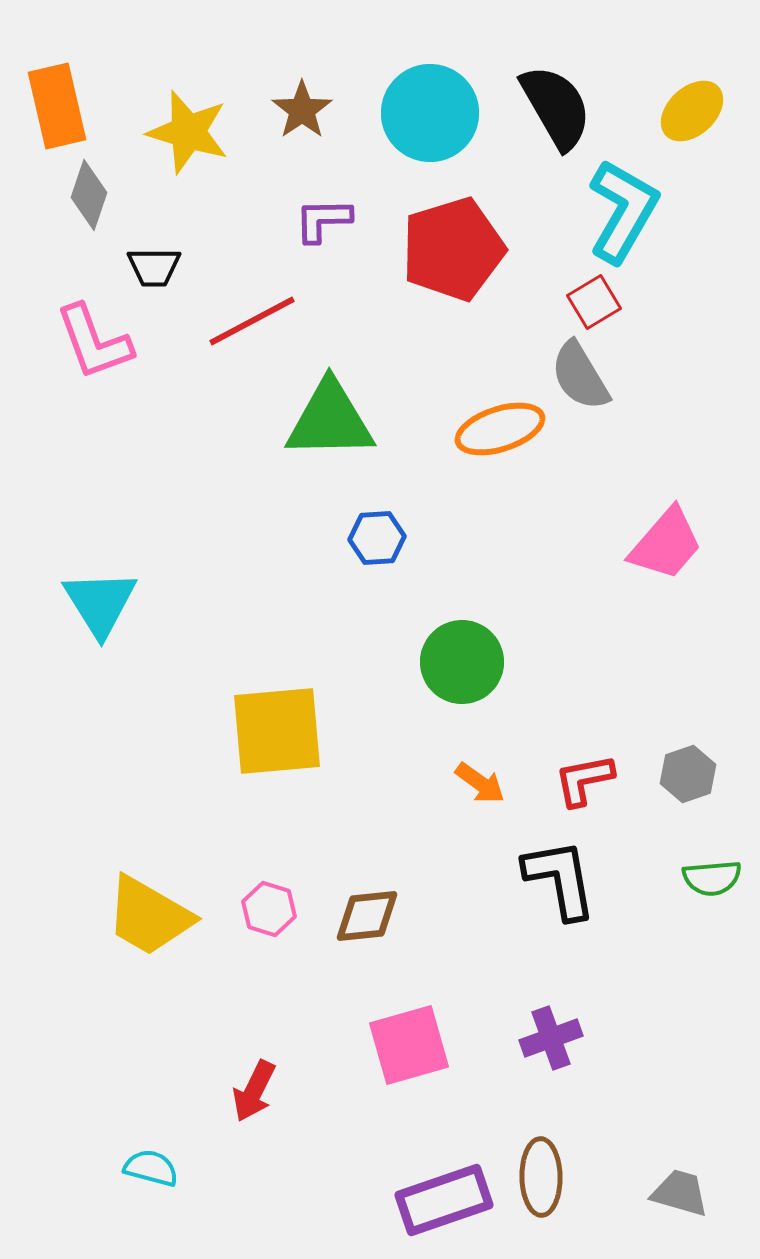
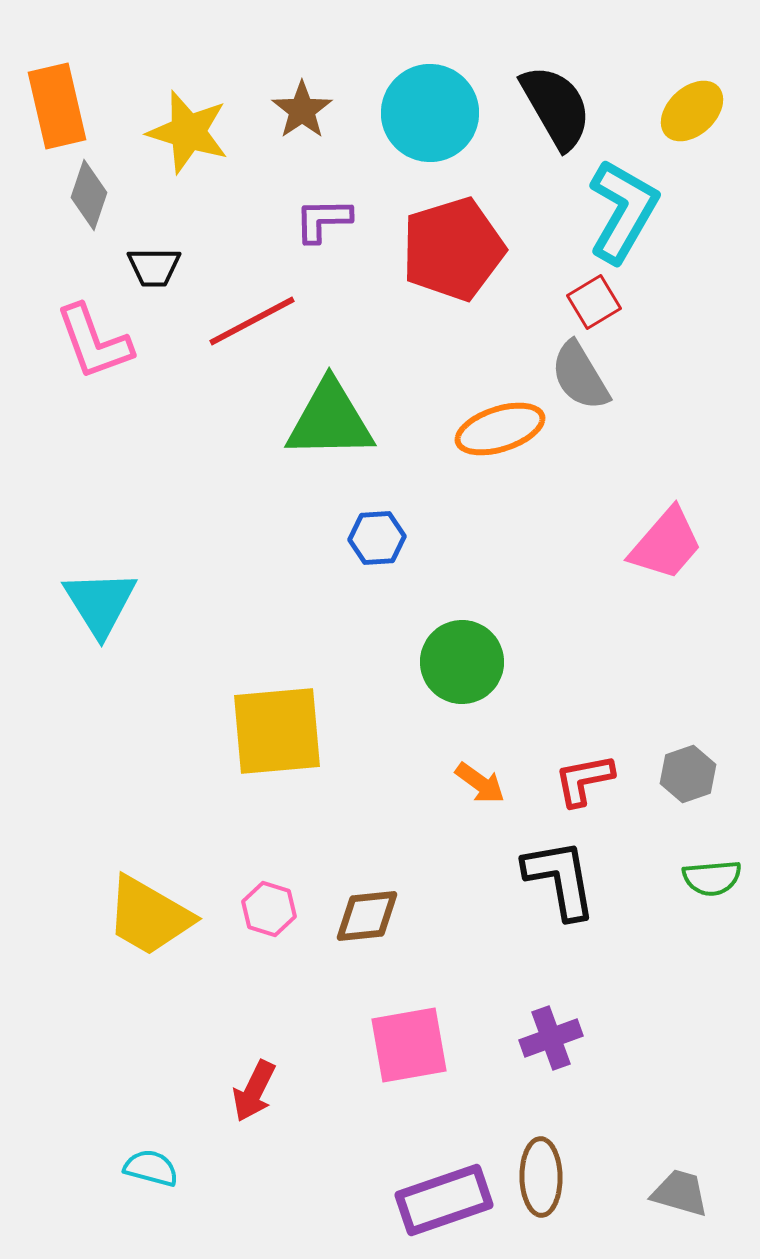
pink square: rotated 6 degrees clockwise
